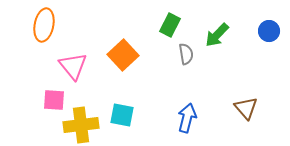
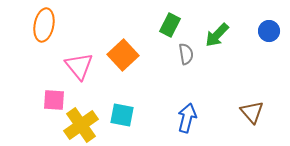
pink triangle: moved 6 px right
brown triangle: moved 6 px right, 4 px down
yellow cross: rotated 28 degrees counterclockwise
